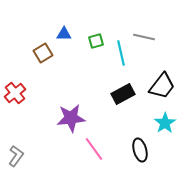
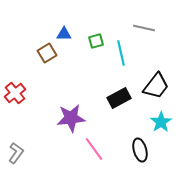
gray line: moved 9 px up
brown square: moved 4 px right
black trapezoid: moved 6 px left
black rectangle: moved 4 px left, 4 px down
cyan star: moved 4 px left, 1 px up
gray L-shape: moved 3 px up
